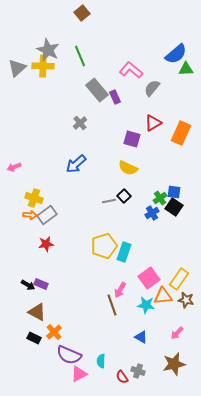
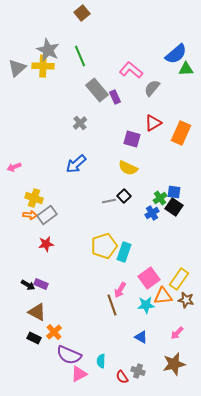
cyan star at (146, 305): rotated 12 degrees counterclockwise
